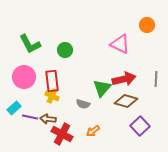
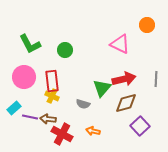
brown diamond: moved 2 px down; rotated 30 degrees counterclockwise
orange arrow: rotated 48 degrees clockwise
